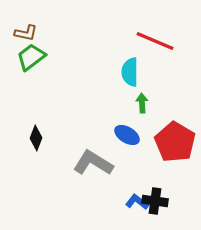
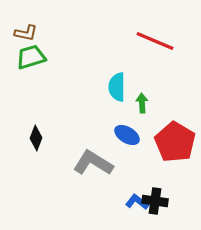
green trapezoid: rotated 20 degrees clockwise
cyan semicircle: moved 13 px left, 15 px down
